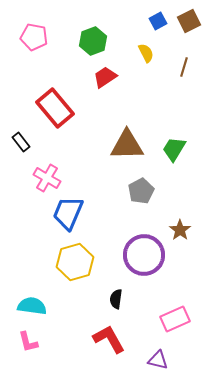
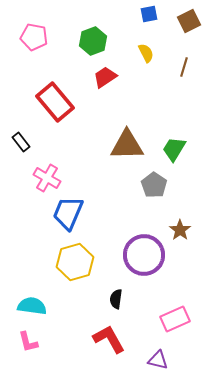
blue square: moved 9 px left, 7 px up; rotated 18 degrees clockwise
red rectangle: moved 6 px up
gray pentagon: moved 13 px right, 6 px up; rotated 10 degrees counterclockwise
